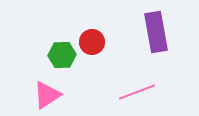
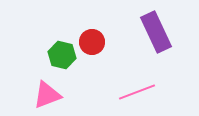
purple rectangle: rotated 15 degrees counterclockwise
green hexagon: rotated 16 degrees clockwise
pink triangle: rotated 12 degrees clockwise
